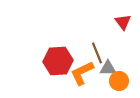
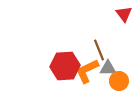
red triangle: moved 1 px right, 8 px up
brown line: moved 2 px right, 3 px up
red hexagon: moved 7 px right, 5 px down
orange L-shape: moved 5 px right, 2 px up
